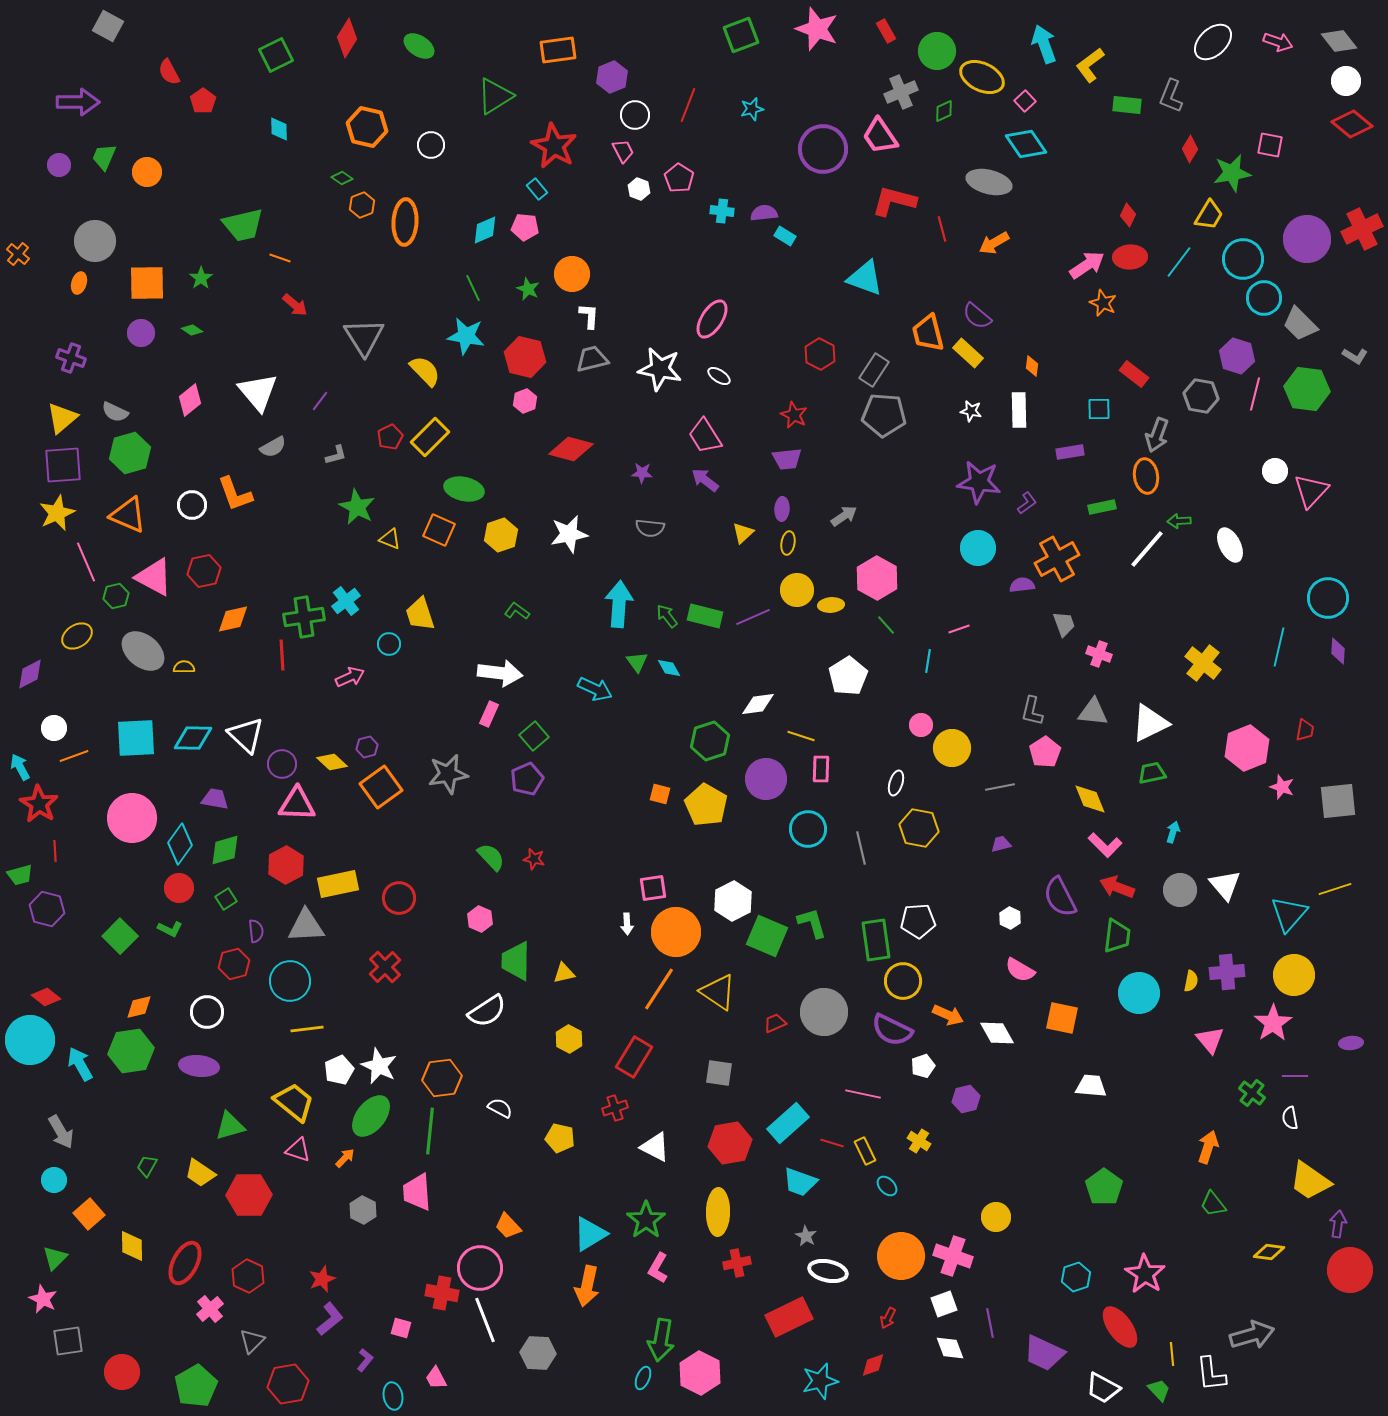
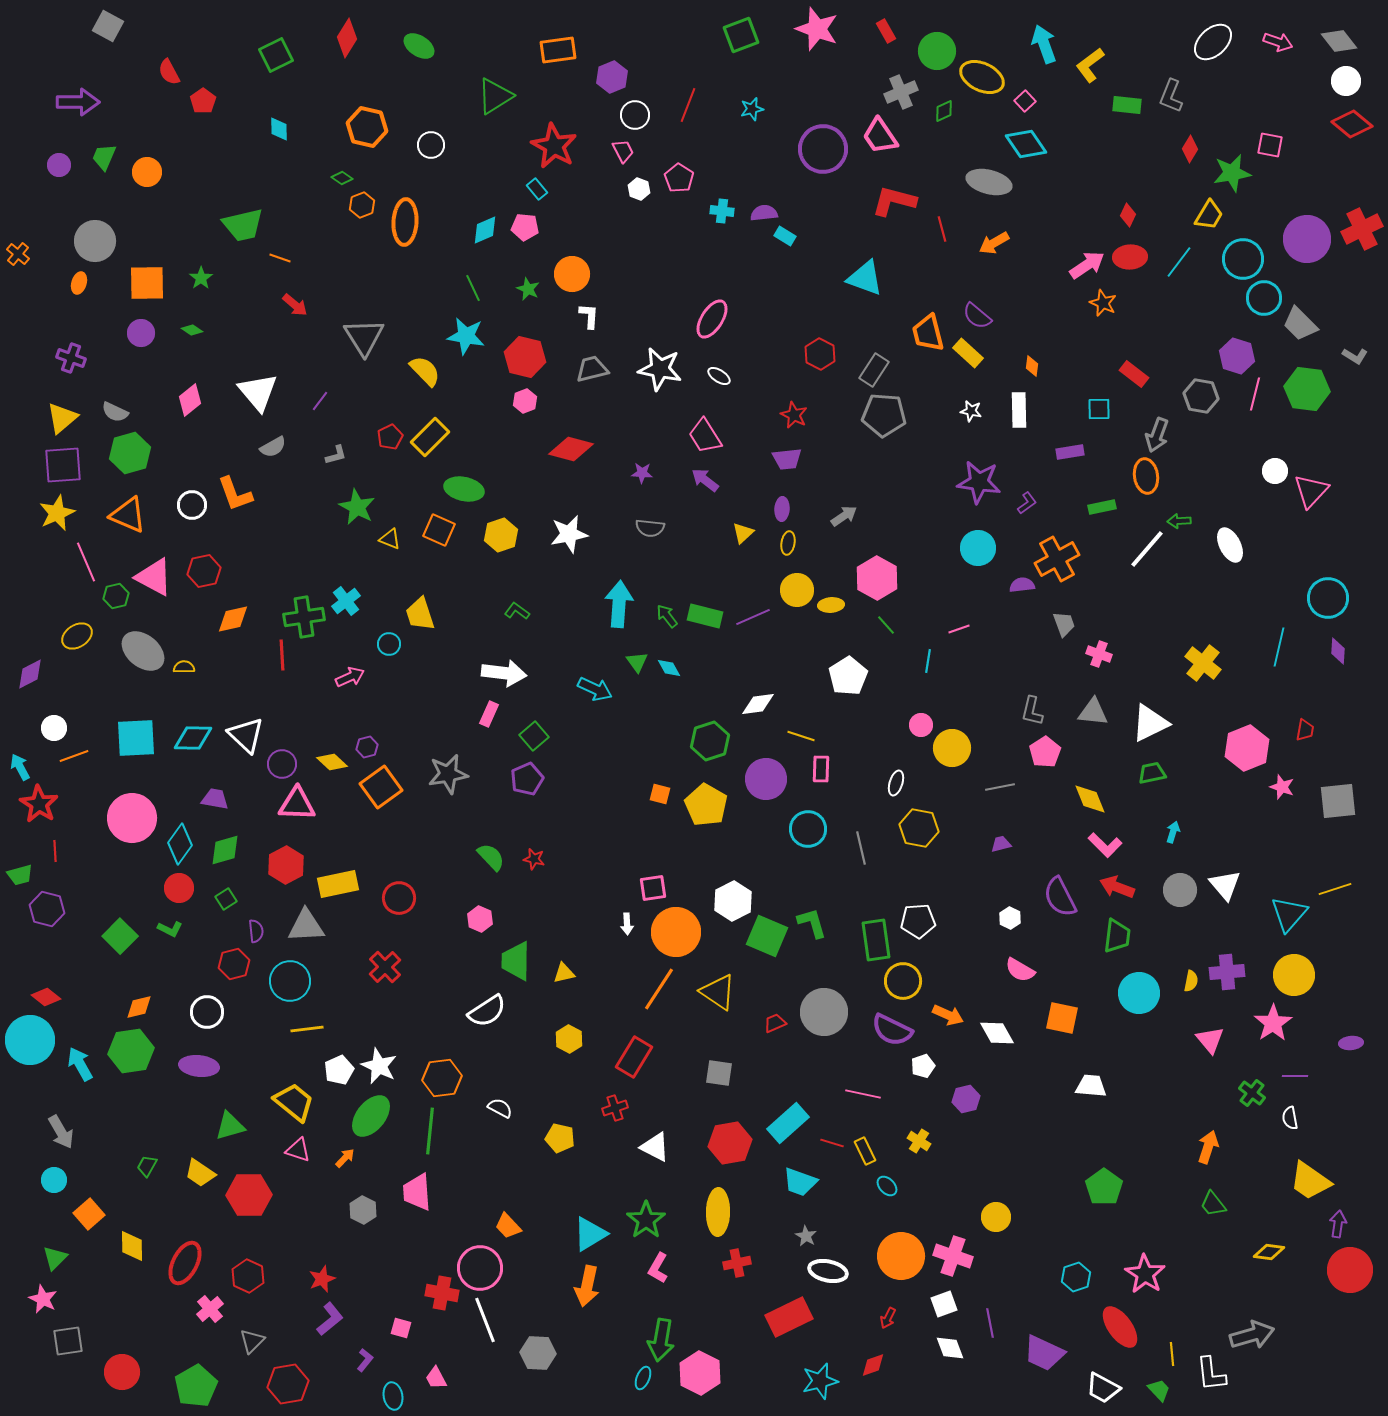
gray trapezoid at (592, 359): moved 10 px down
white arrow at (500, 673): moved 4 px right
